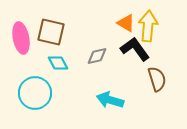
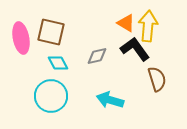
cyan circle: moved 16 px right, 3 px down
